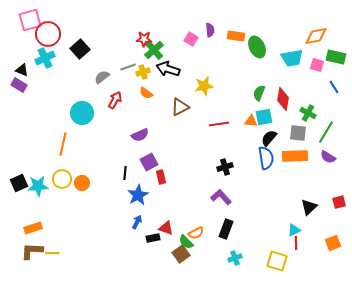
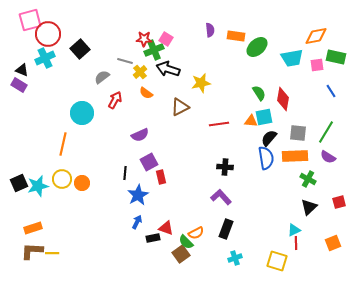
pink square at (191, 39): moved 25 px left
green ellipse at (257, 47): rotated 75 degrees clockwise
green cross at (154, 50): rotated 18 degrees clockwise
pink square at (317, 65): rotated 24 degrees counterclockwise
gray line at (128, 67): moved 3 px left, 6 px up; rotated 35 degrees clockwise
yellow cross at (143, 72): moved 3 px left; rotated 24 degrees counterclockwise
yellow star at (204, 86): moved 3 px left, 3 px up
blue line at (334, 87): moved 3 px left, 4 px down
green semicircle at (259, 93): rotated 126 degrees clockwise
green cross at (308, 113): moved 66 px down
black cross at (225, 167): rotated 21 degrees clockwise
cyan star at (38, 186): rotated 10 degrees counterclockwise
